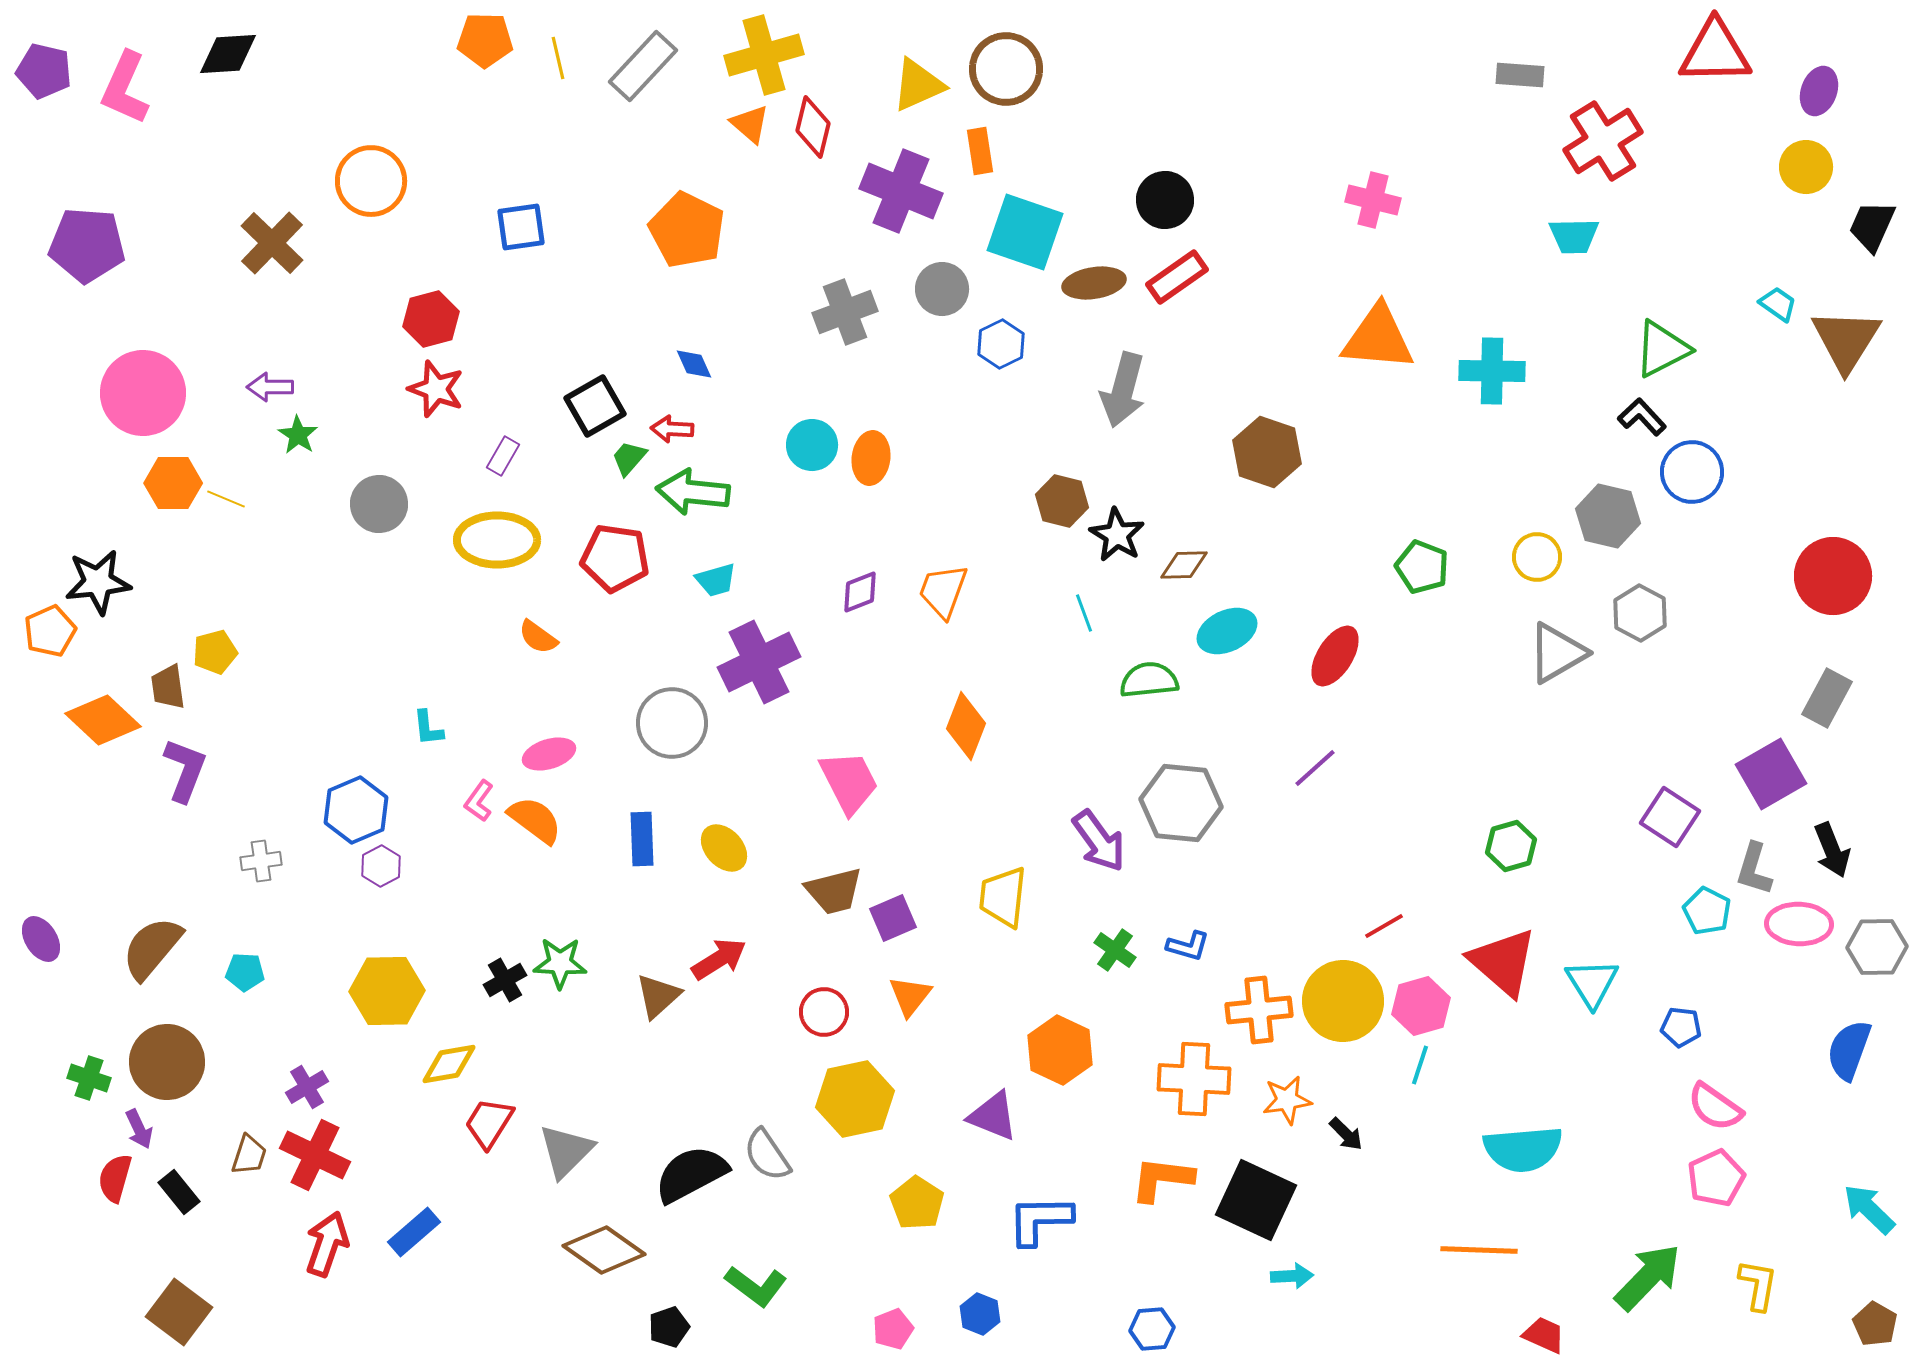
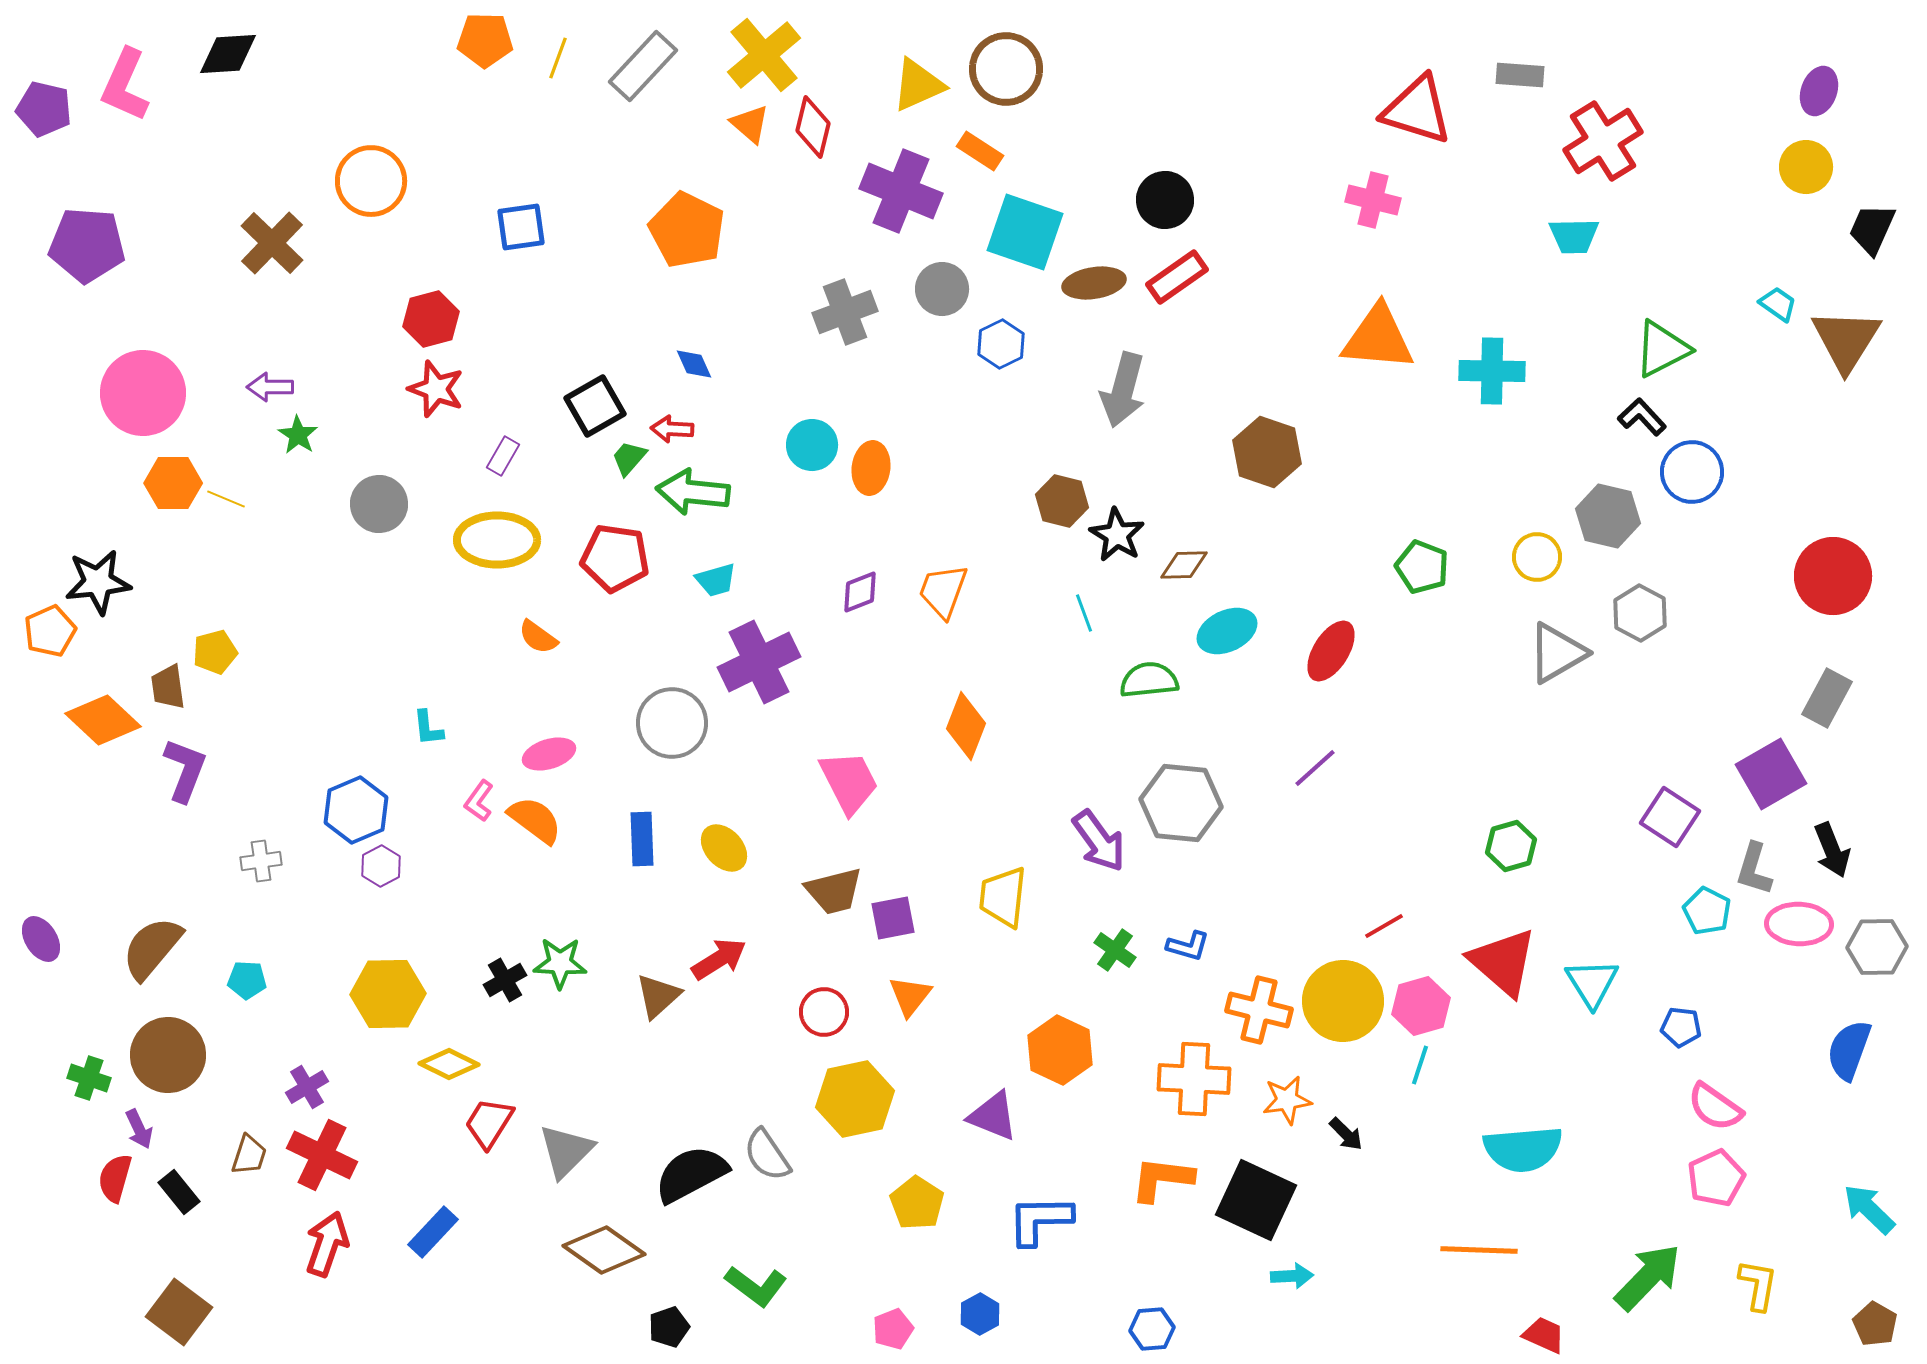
red triangle at (1715, 52): moved 298 px left, 58 px down; rotated 18 degrees clockwise
yellow cross at (764, 55): rotated 24 degrees counterclockwise
yellow line at (558, 58): rotated 33 degrees clockwise
purple pentagon at (44, 71): moved 38 px down
pink L-shape at (125, 88): moved 3 px up
orange rectangle at (980, 151): rotated 48 degrees counterclockwise
black trapezoid at (1872, 226): moved 3 px down
orange ellipse at (871, 458): moved 10 px down
red ellipse at (1335, 656): moved 4 px left, 5 px up
purple square at (893, 918): rotated 12 degrees clockwise
cyan pentagon at (245, 972): moved 2 px right, 8 px down
yellow hexagon at (387, 991): moved 1 px right, 3 px down
orange cross at (1259, 1010): rotated 20 degrees clockwise
brown circle at (167, 1062): moved 1 px right, 7 px up
yellow diamond at (449, 1064): rotated 36 degrees clockwise
red cross at (315, 1155): moved 7 px right
blue rectangle at (414, 1232): moved 19 px right; rotated 6 degrees counterclockwise
blue hexagon at (980, 1314): rotated 9 degrees clockwise
